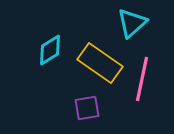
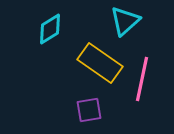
cyan triangle: moved 7 px left, 2 px up
cyan diamond: moved 21 px up
purple square: moved 2 px right, 2 px down
